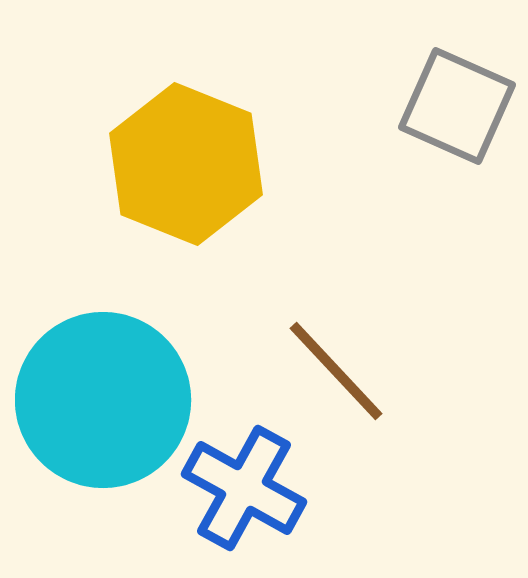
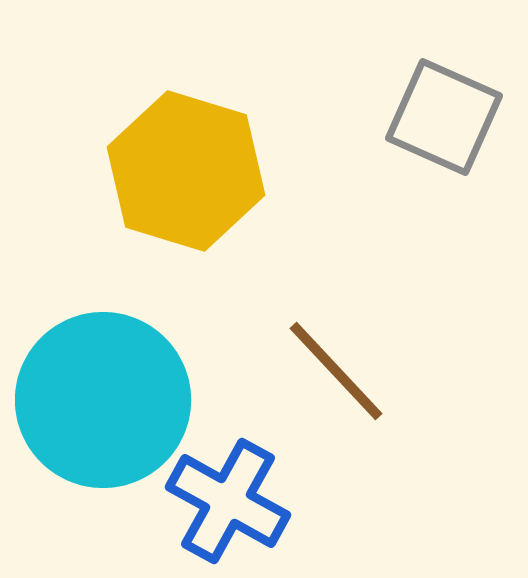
gray square: moved 13 px left, 11 px down
yellow hexagon: moved 7 px down; rotated 5 degrees counterclockwise
blue cross: moved 16 px left, 13 px down
